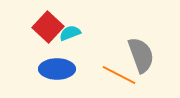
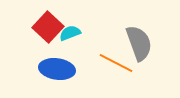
gray semicircle: moved 2 px left, 12 px up
blue ellipse: rotated 8 degrees clockwise
orange line: moved 3 px left, 12 px up
